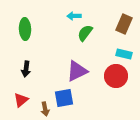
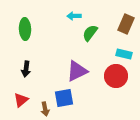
brown rectangle: moved 2 px right
green semicircle: moved 5 px right
